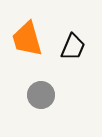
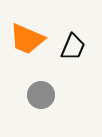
orange trapezoid: rotated 51 degrees counterclockwise
